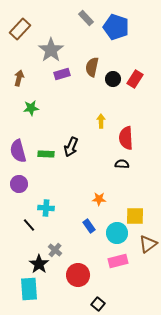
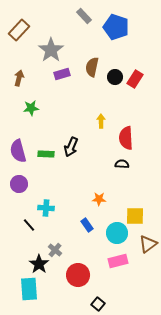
gray rectangle: moved 2 px left, 2 px up
brown rectangle: moved 1 px left, 1 px down
black circle: moved 2 px right, 2 px up
blue rectangle: moved 2 px left, 1 px up
